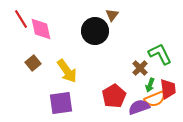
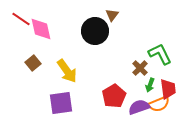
red line: rotated 24 degrees counterclockwise
orange semicircle: moved 4 px right, 5 px down
